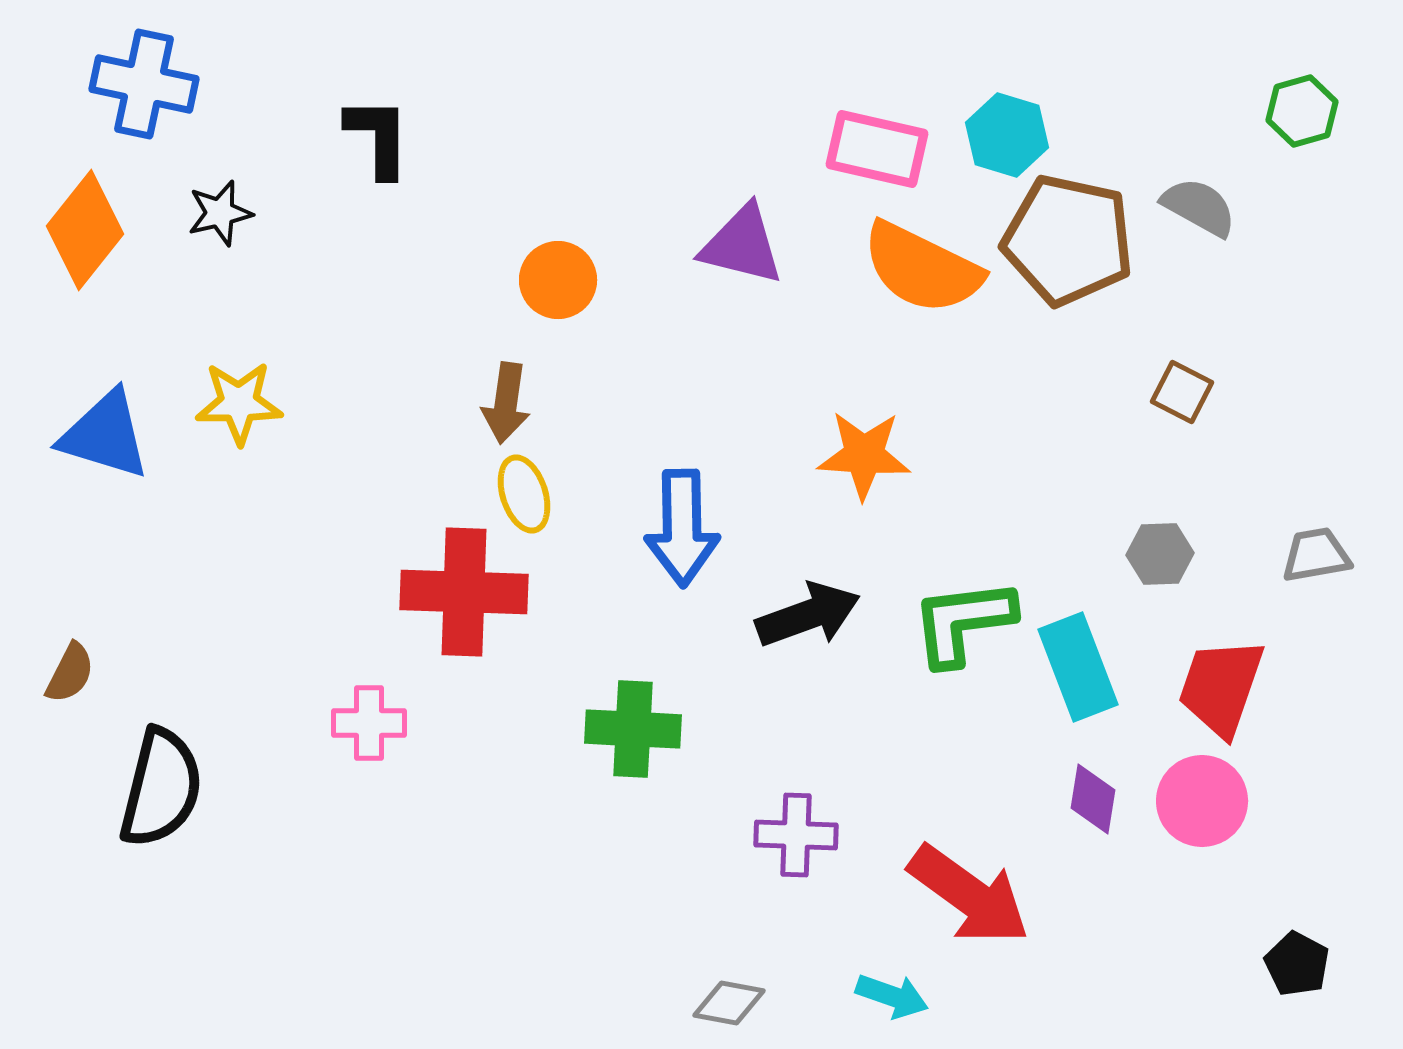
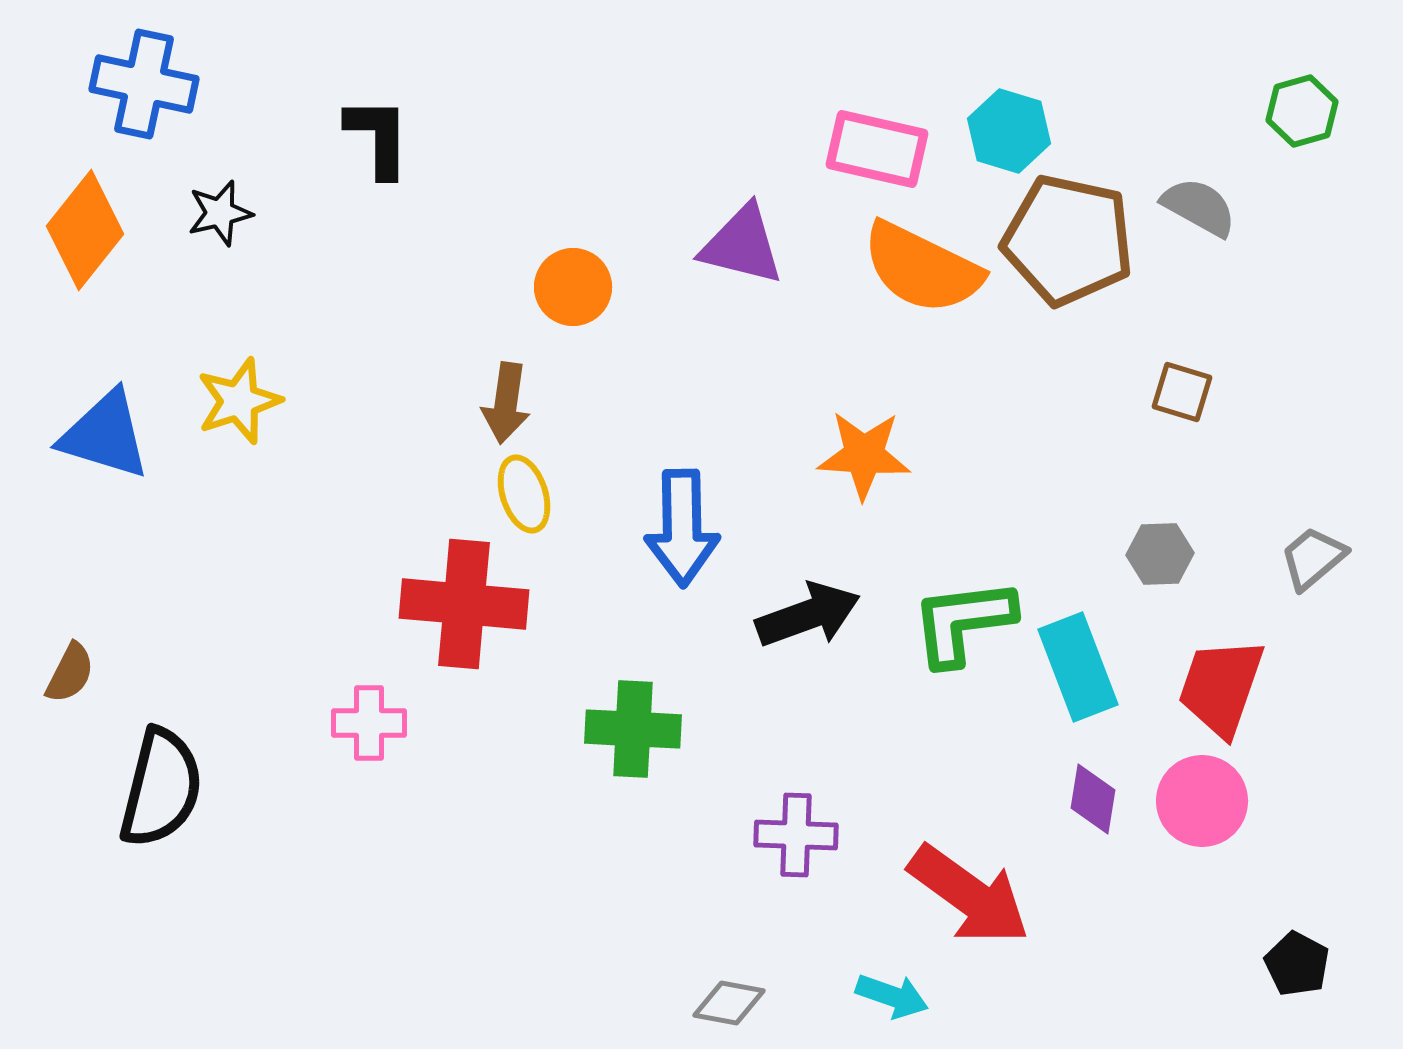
cyan hexagon: moved 2 px right, 4 px up
orange circle: moved 15 px right, 7 px down
brown square: rotated 10 degrees counterclockwise
yellow star: moved 2 px up; rotated 18 degrees counterclockwise
gray trapezoid: moved 3 px left, 3 px down; rotated 30 degrees counterclockwise
red cross: moved 12 px down; rotated 3 degrees clockwise
